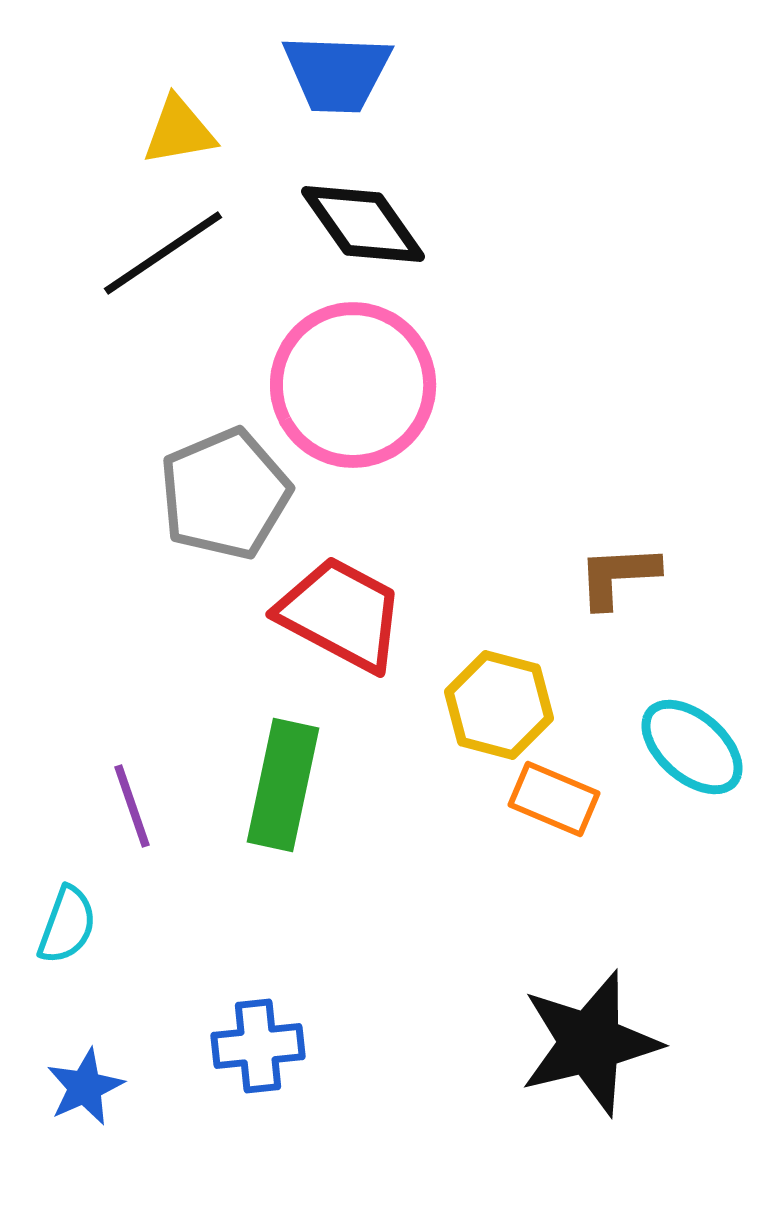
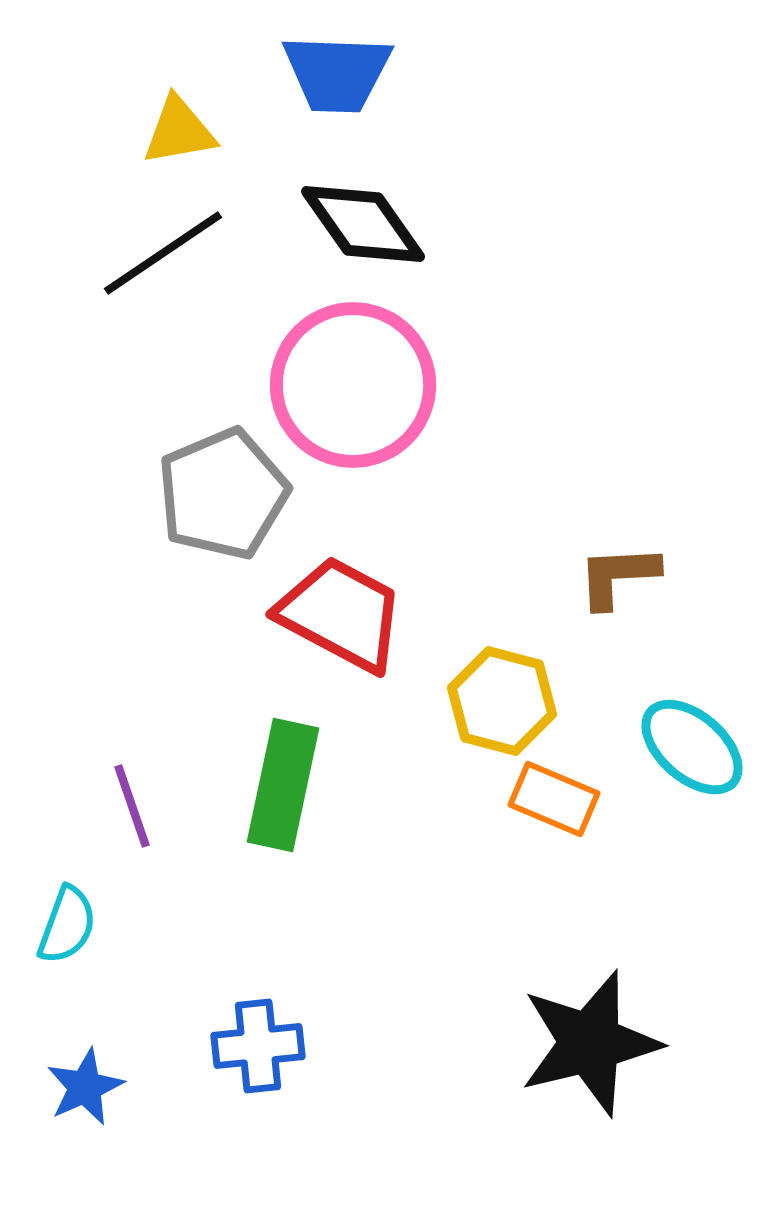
gray pentagon: moved 2 px left
yellow hexagon: moved 3 px right, 4 px up
